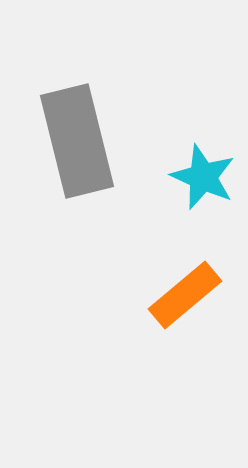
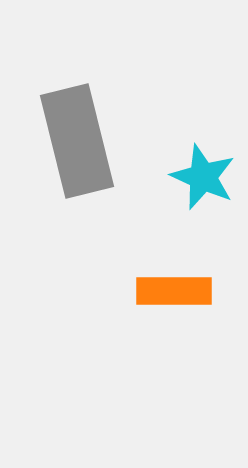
orange rectangle: moved 11 px left, 4 px up; rotated 40 degrees clockwise
